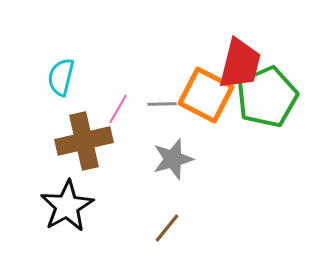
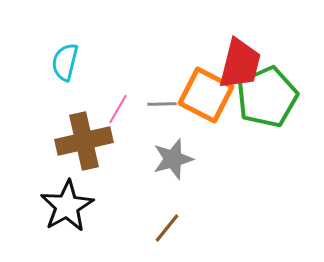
cyan semicircle: moved 4 px right, 15 px up
